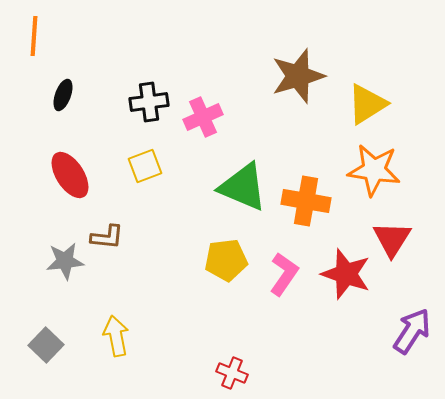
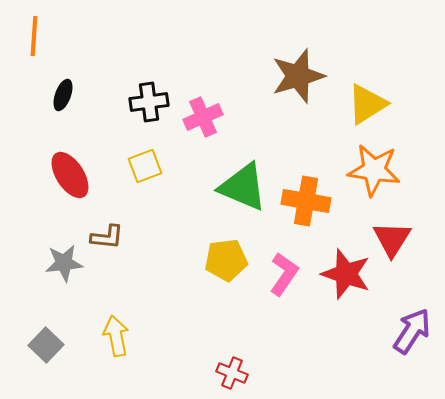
gray star: moved 1 px left, 2 px down
